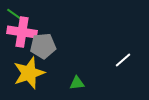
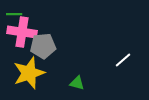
green line: rotated 35 degrees counterclockwise
green triangle: rotated 21 degrees clockwise
